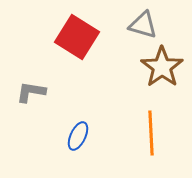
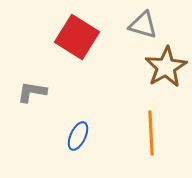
brown star: moved 4 px right; rotated 6 degrees clockwise
gray L-shape: moved 1 px right
